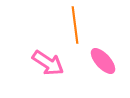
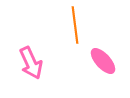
pink arrow: moved 17 px left; rotated 32 degrees clockwise
